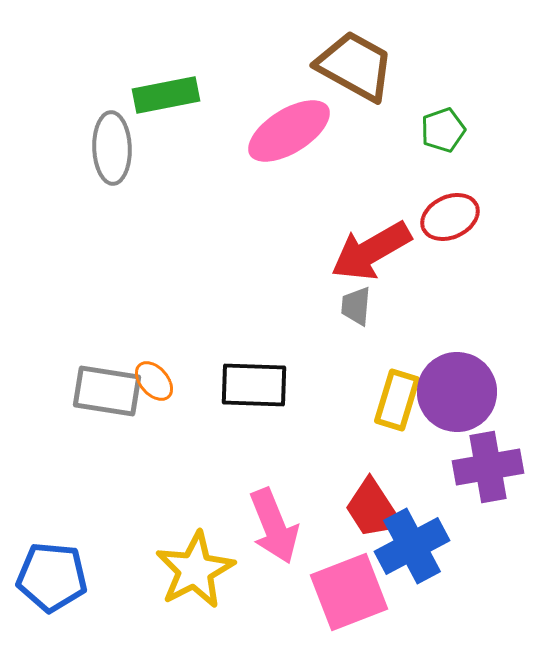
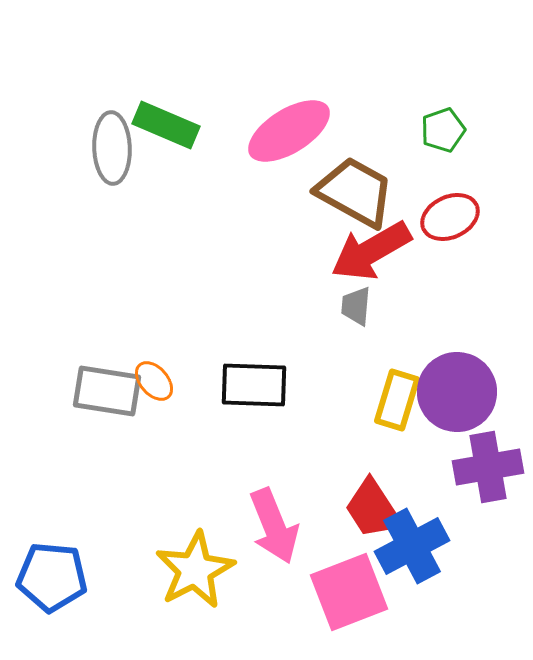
brown trapezoid: moved 126 px down
green rectangle: moved 30 px down; rotated 34 degrees clockwise
